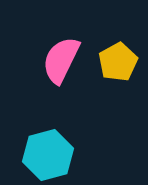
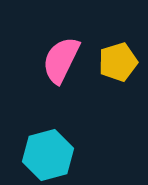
yellow pentagon: rotated 12 degrees clockwise
